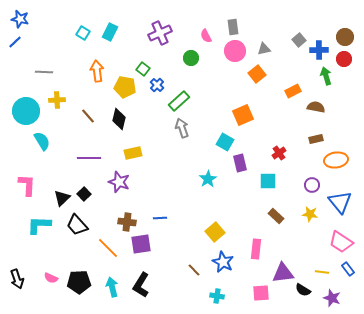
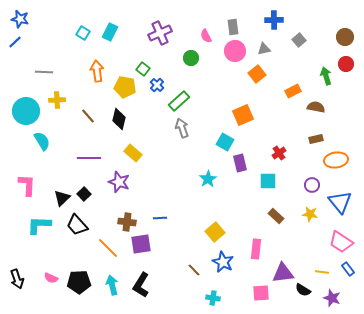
blue cross at (319, 50): moved 45 px left, 30 px up
red circle at (344, 59): moved 2 px right, 5 px down
yellow rectangle at (133, 153): rotated 54 degrees clockwise
cyan arrow at (112, 287): moved 2 px up
cyan cross at (217, 296): moved 4 px left, 2 px down
